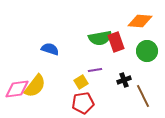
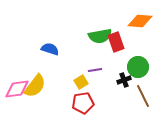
green semicircle: moved 2 px up
green circle: moved 9 px left, 16 px down
